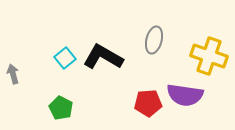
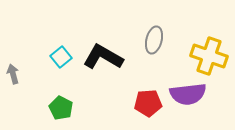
cyan square: moved 4 px left, 1 px up
purple semicircle: moved 3 px right, 1 px up; rotated 15 degrees counterclockwise
